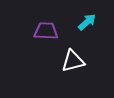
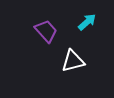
purple trapezoid: rotated 45 degrees clockwise
